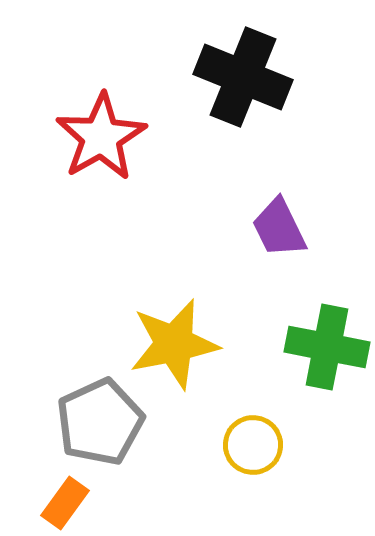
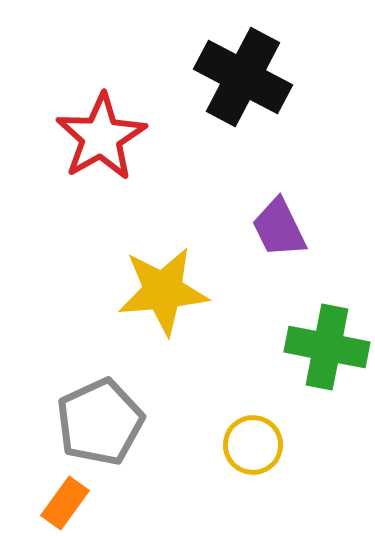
black cross: rotated 6 degrees clockwise
yellow star: moved 11 px left, 53 px up; rotated 6 degrees clockwise
